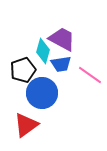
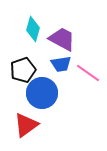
cyan diamond: moved 10 px left, 22 px up
pink line: moved 2 px left, 2 px up
